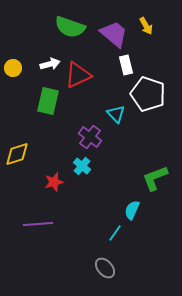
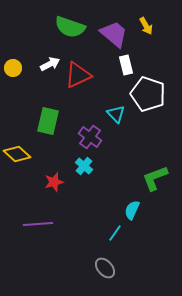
white arrow: rotated 12 degrees counterclockwise
green rectangle: moved 20 px down
yellow diamond: rotated 60 degrees clockwise
cyan cross: moved 2 px right
